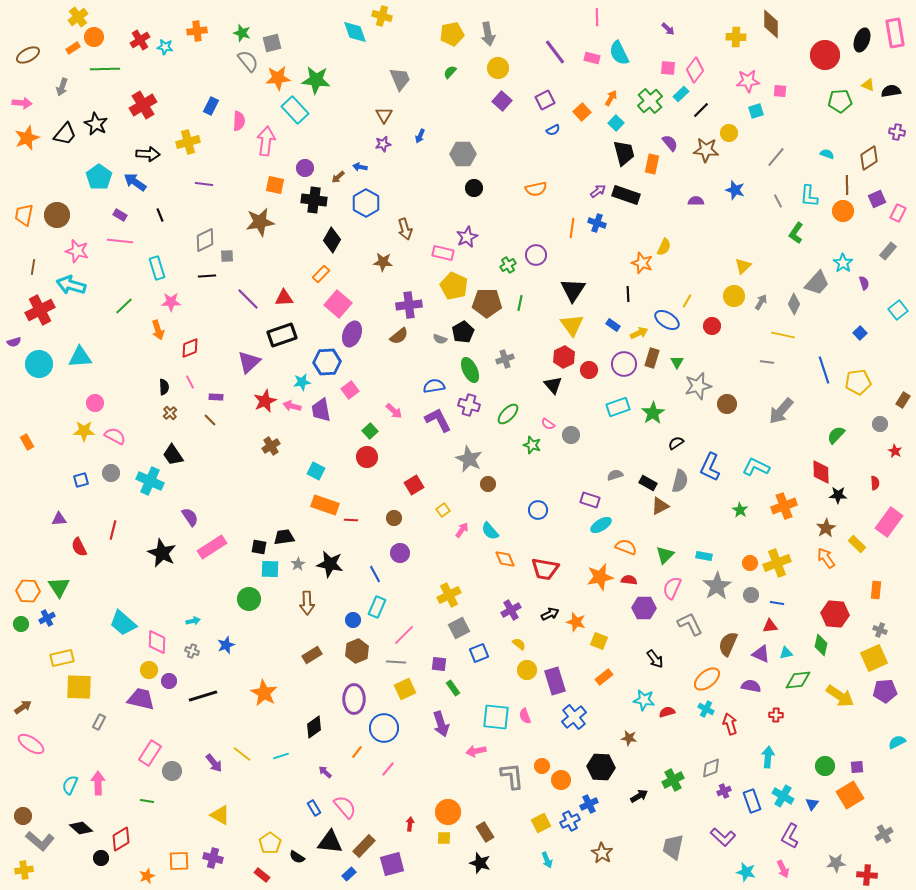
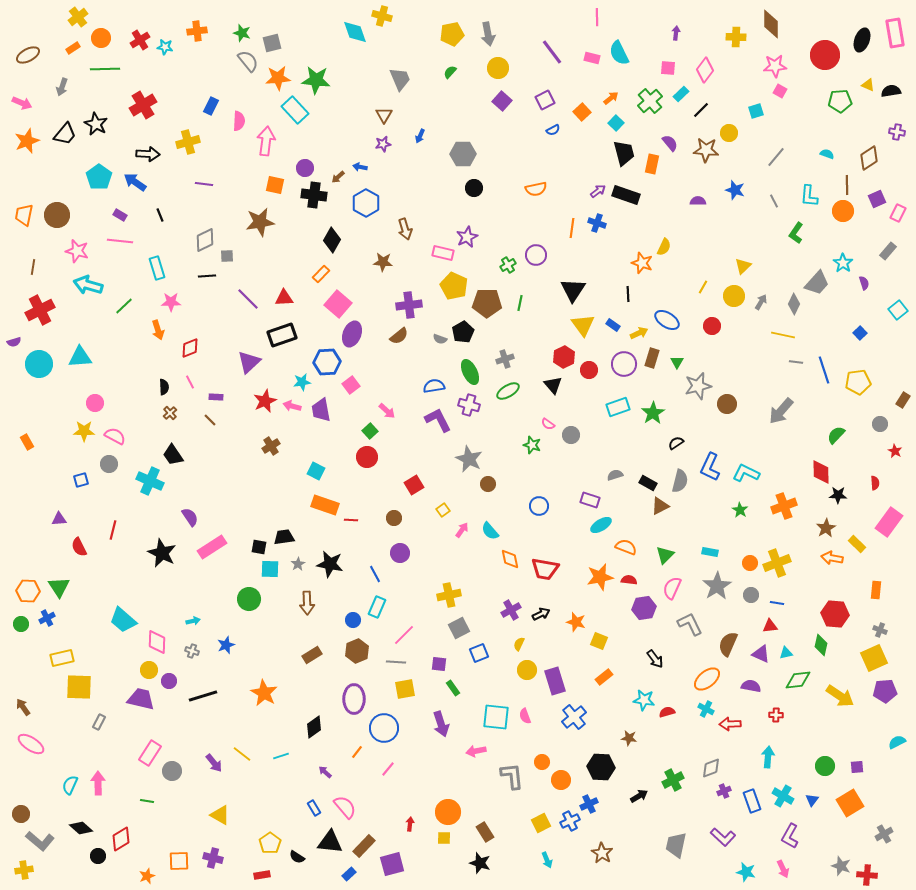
purple arrow at (668, 29): moved 8 px right, 4 px down; rotated 128 degrees counterclockwise
orange circle at (94, 37): moved 7 px right, 1 px down
purple line at (555, 52): moved 3 px left
pink diamond at (695, 70): moved 10 px right
pink star at (748, 81): moved 27 px right, 15 px up
pink square at (780, 91): rotated 24 degrees clockwise
orange arrow at (611, 98): rotated 21 degrees clockwise
pink arrow at (22, 103): rotated 18 degrees clockwise
orange star at (27, 138): moved 3 px down
black cross at (314, 200): moved 5 px up
purple semicircle at (696, 201): moved 2 px right
gray line at (778, 201): moved 4 px left
cyan arrow at (71, 285): moved 17 px right
yellow line at (687, 301): moved 16 px right, 14 px up
yellow triangle at (572, 325): moved 11 px right
gray line at (767, 362): moved 29 px right
green ellipse at (470, 370): moved 2 px down
pink square at (350, 390): moved 1 px right, 5 px up
pink arrow at (394, 411): moved 7 px left
green ellipse at (508, 414): moved 23 px up; rotated 15 degrees clockwise
cyan L-shape at (756, 467): moved 10 px left, 6 px down
gray circle at (111, 473): moved 2 px left, 9 px up
blue circle at (538, 510): moved 1 px right, 4 px up
cyan rectangle at (704, 556): moved 6 px right, 4 px up
orange arrow at (826, 558): moved 6 px right; rotated 45 degrees counterclockwise
orange diamond at (505, 559): moved 5 px right; rotated 10 degrees clockwise
yellow cross at (449, 595): rotated 15 degrees clockwise
purple hexagon at (644, 608): rotated 10 degrees counterclockwise
black arrow at (550, 614): moved 9 px left
cyan trapezoid at (123, 623): moved 3 px up
yellow semicircle at (519, 644): rotated 104 degrees counterclockwise
yellow square at (405, 689): rotated 15 degrees clockwise
brown arrow at (23, 707): rotated 90 degrees counterclockwise
red arrow at (730, 724): rotated 75 degrees counterclockwise
orange circle at (542, 766): moved 4 px up
orange square at (850, 795): moved 8 px down
blue triangle at (812, 804): moved 4 px up
brown circle at (23, 816): moved 2 px left, 2 px up
gray trapezoid at (673, 847): moved 3 px right, 2 px up
black circle at (101, 858): moved 3 px left, 2 px up
gray star at (836, 863): moved 5 px right, 3 px down; rotated 24 degrees clockwise
red rectangle at (262, 875): rotated 49 degrees counterclockwise
